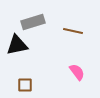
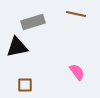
brown line: moved 3 px right, 17 px up
black triangle: moved 2 px down
